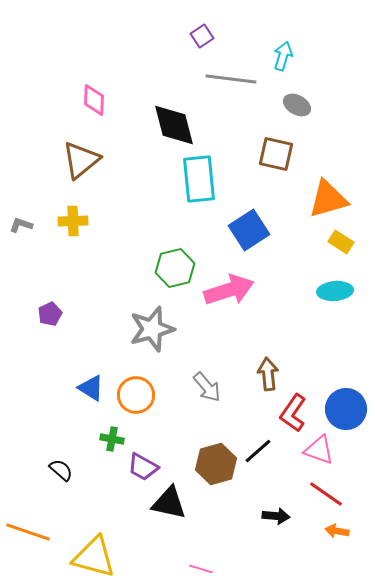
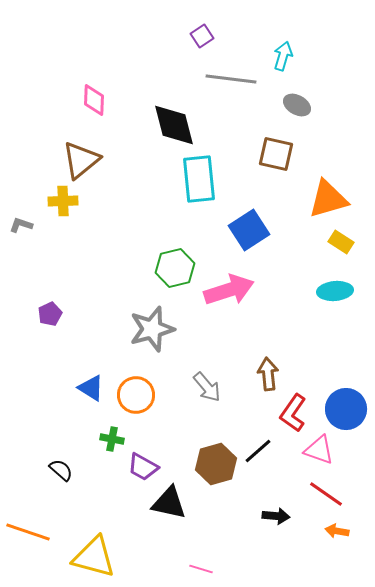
yellow cross: moved 10 px left, 20 px up
